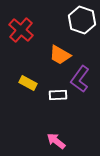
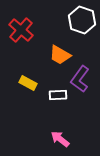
pink arrow: moved 4 px right, 2 px up
